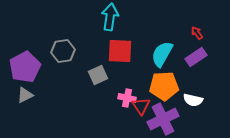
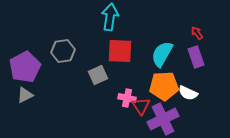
purple rectangle: rotated 75 degrees counterclockwise
white semicircle: moved 5 px left, 7 px up; rotated 12 degrees clockwise
